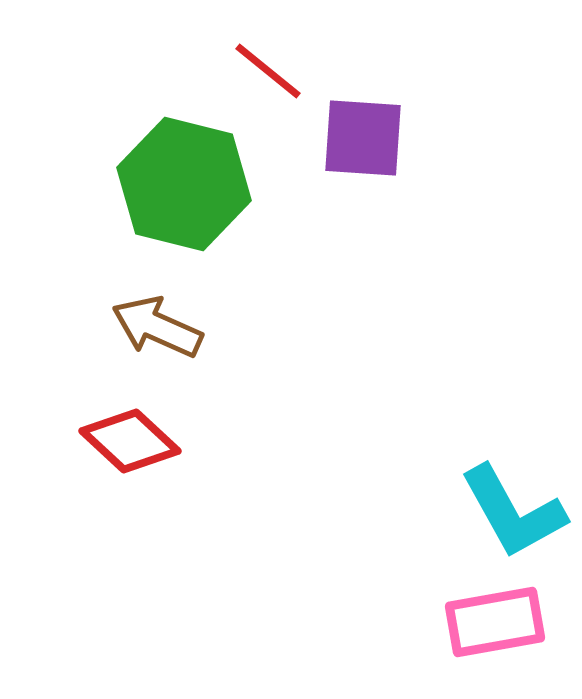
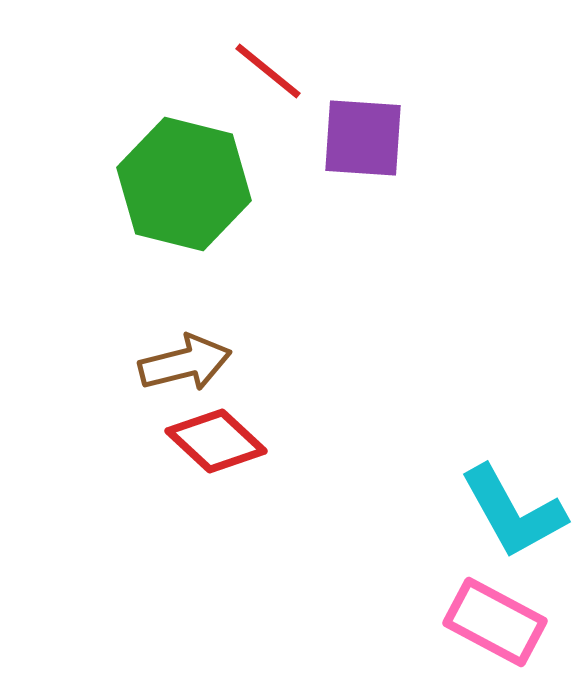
brown arrow: moved 28 px right, 36 px down; rotated 142 degrees clockwise
red diamond: moved 86 px right
pink rectangle: rotated 38 degrees clockwise
